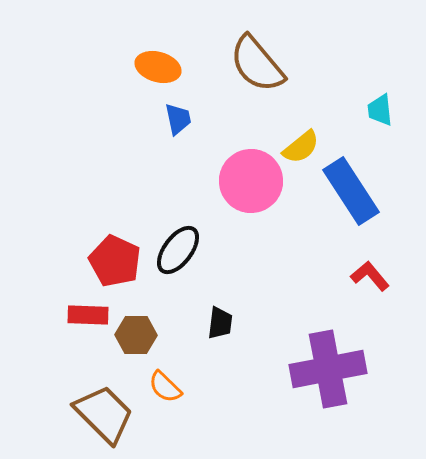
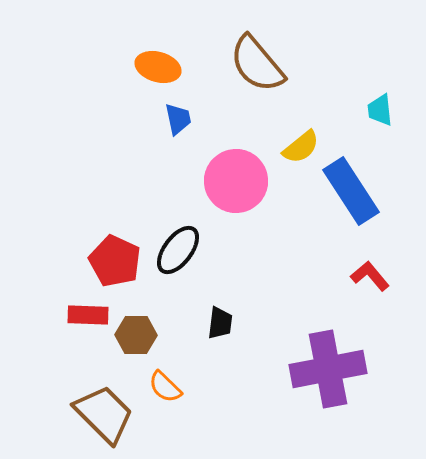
pink circle: moved 15 px left
